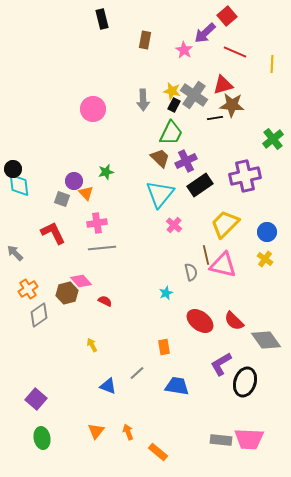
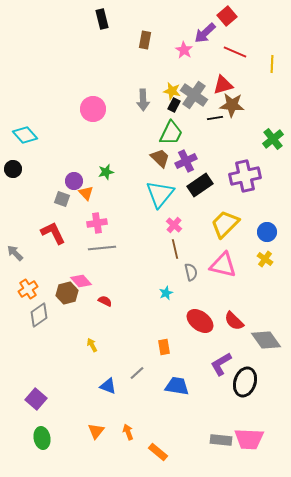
cyan diamond at (19, 185): moved 6 px right, 50 px up; rotated 35 degrees counterclockwise
brown line at (206, 255): moved 31 px left, 6 px up
